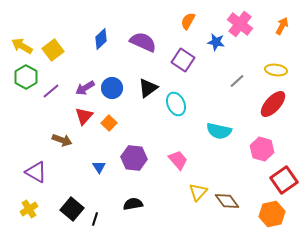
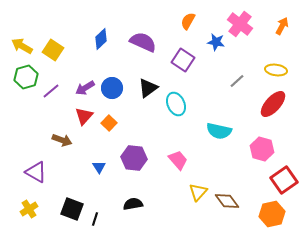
yellow square: rotated 20 degrees counterclockwise
green hexagon: rotated 15 degrees clockwise
black square: rotated 20 degrees counterclockwise
